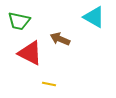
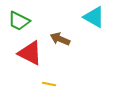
green trapezoid: rotated 15 degrees clockwise
